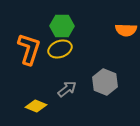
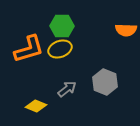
orange L-shape: rotated 56 degrees clockwise
